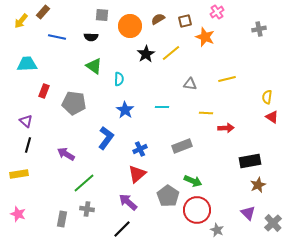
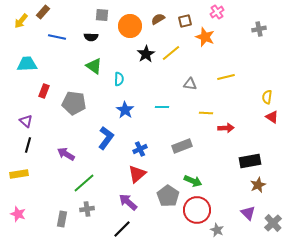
yellow line at (227, 79): moved 1 px left, 2 px up
gray cross at (87, 209): rotated 16 degrees counterclockwise
